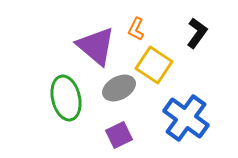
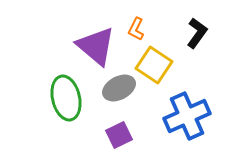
blue cross: moved 1 px right, 2 px up; rotated 30 degrees clockwise
